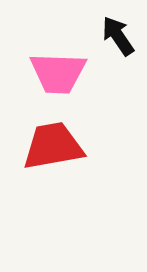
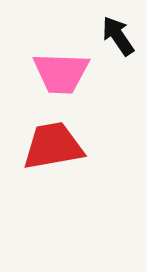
pink trapezoid: moved 3 px right
